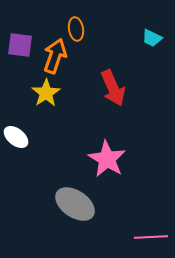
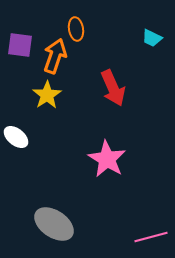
yellow star: moved 1 px right, 2 px down
gray ellipse: moved 21 px left, 20 px down
pink line: rotated 12 degrees counterclockwise
